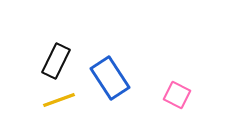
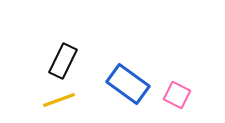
black rectangle: moved 7 px right
blue rectangle: moved 18 px right, 6 px down; rotated 21 degrees counterclockwise
